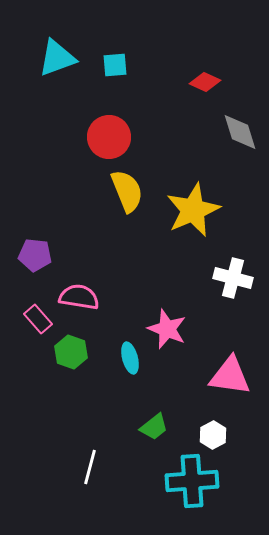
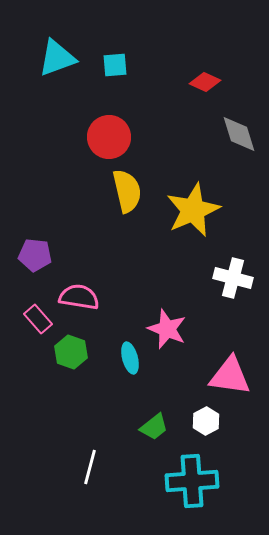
gray diamond: moved 1 px left, 2 px down
yellow semicircle: rotated 9 degrees clockwise
white hexagon: moved 7 px left, 14 px up
